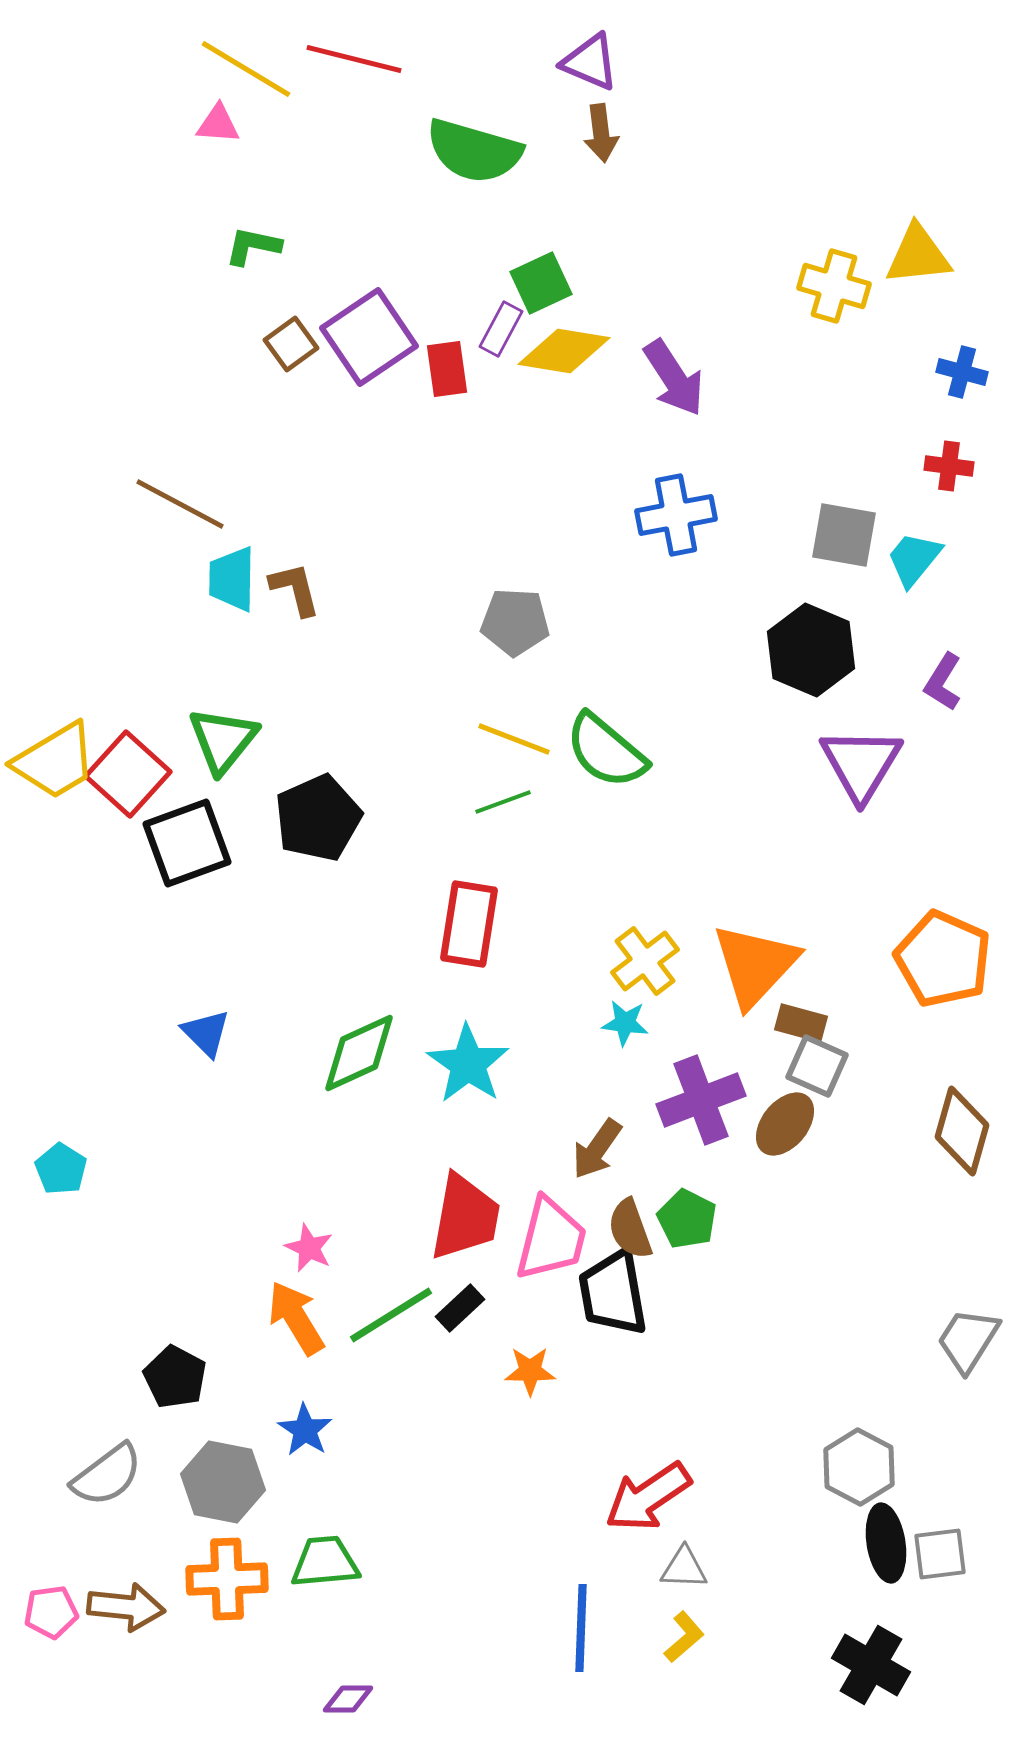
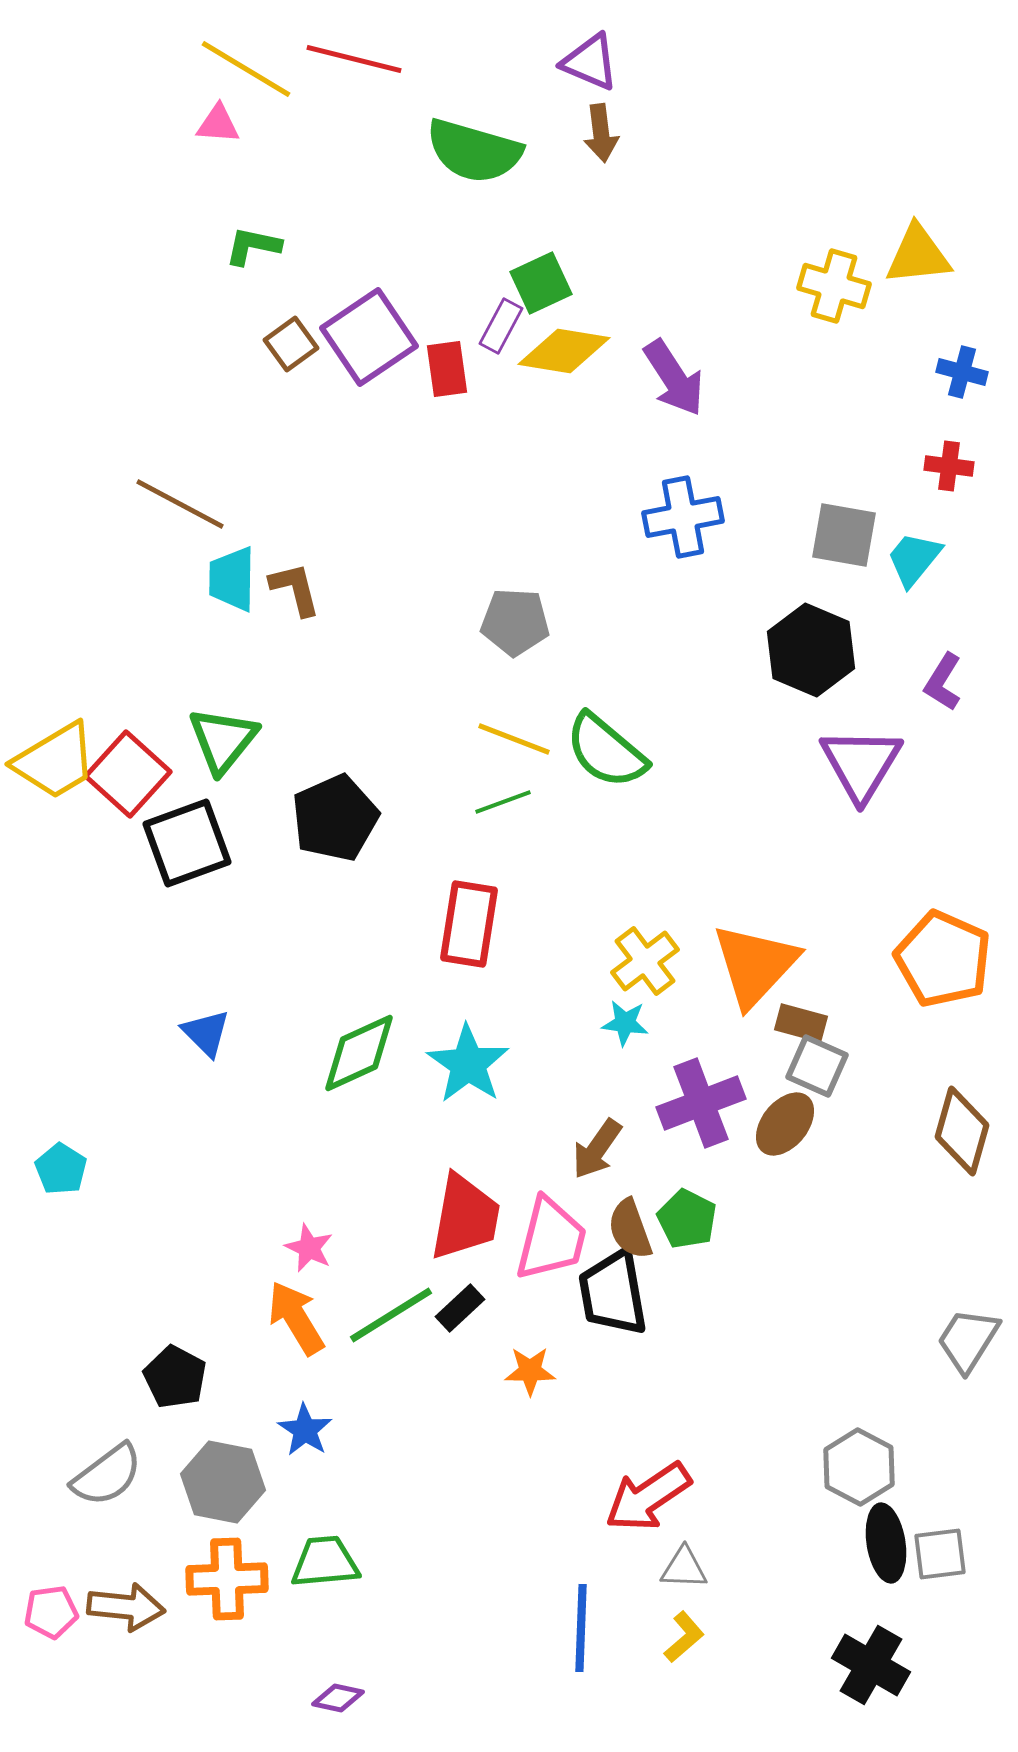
purple rectangle at (501, 329): moved 3 px up
blue cross at (676, 515): moved 7 px right, 2 px down
black pentagon at (318, 818): moved 17 px right
purple cross at (701, 1100): moved 3 px down
purple diamond at (348, 1699): moved 10 px left, 1 px up; rotated 12 degrees clockwise
